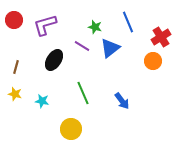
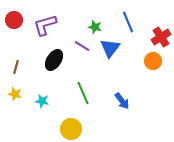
blue triangle: rotated 15 degrees counterclockwise
